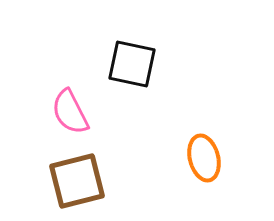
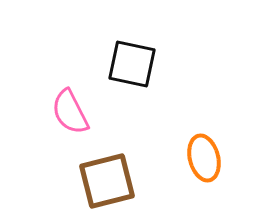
brown square: moved 30 px right
